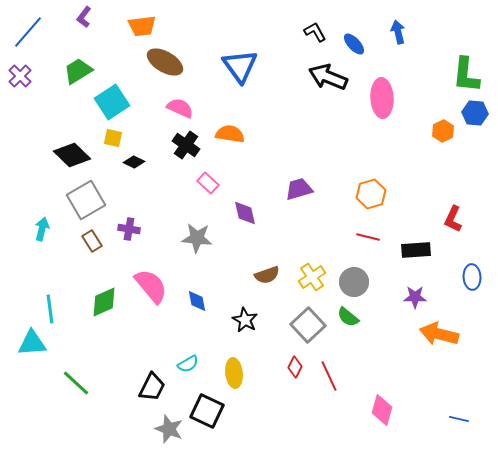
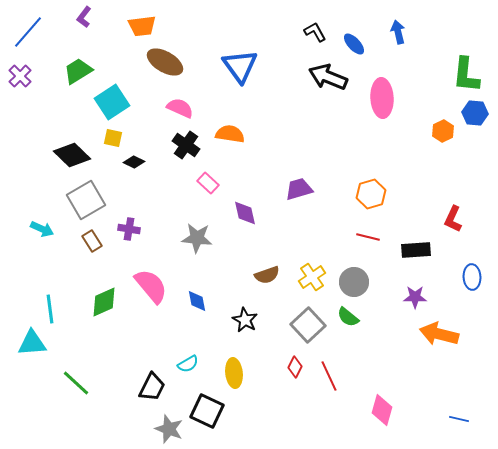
cyan arrow at (42, 229): rotated 100 degrees clockwise
